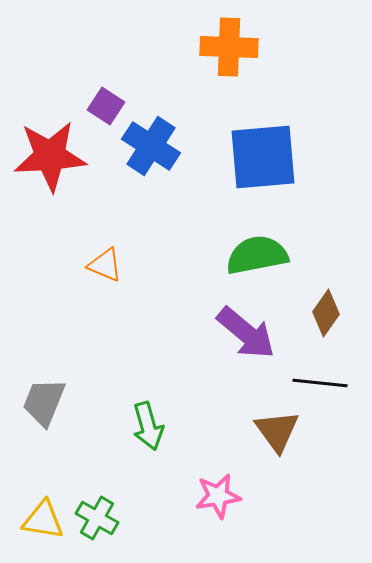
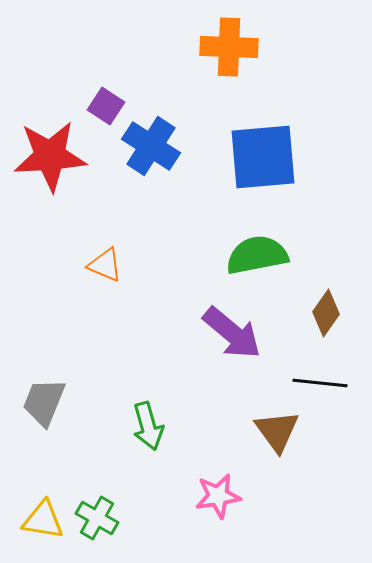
purple arrow: moved 14 px left
